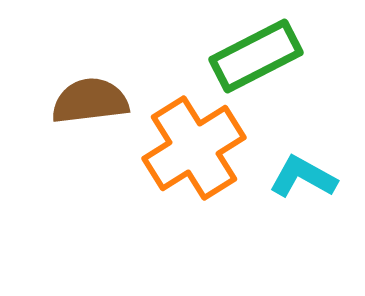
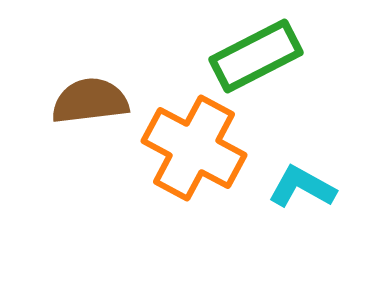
orange cross: rotated 30 degrees counterclockwise
cyan L-shape: moved 1 px left, 10 px down
